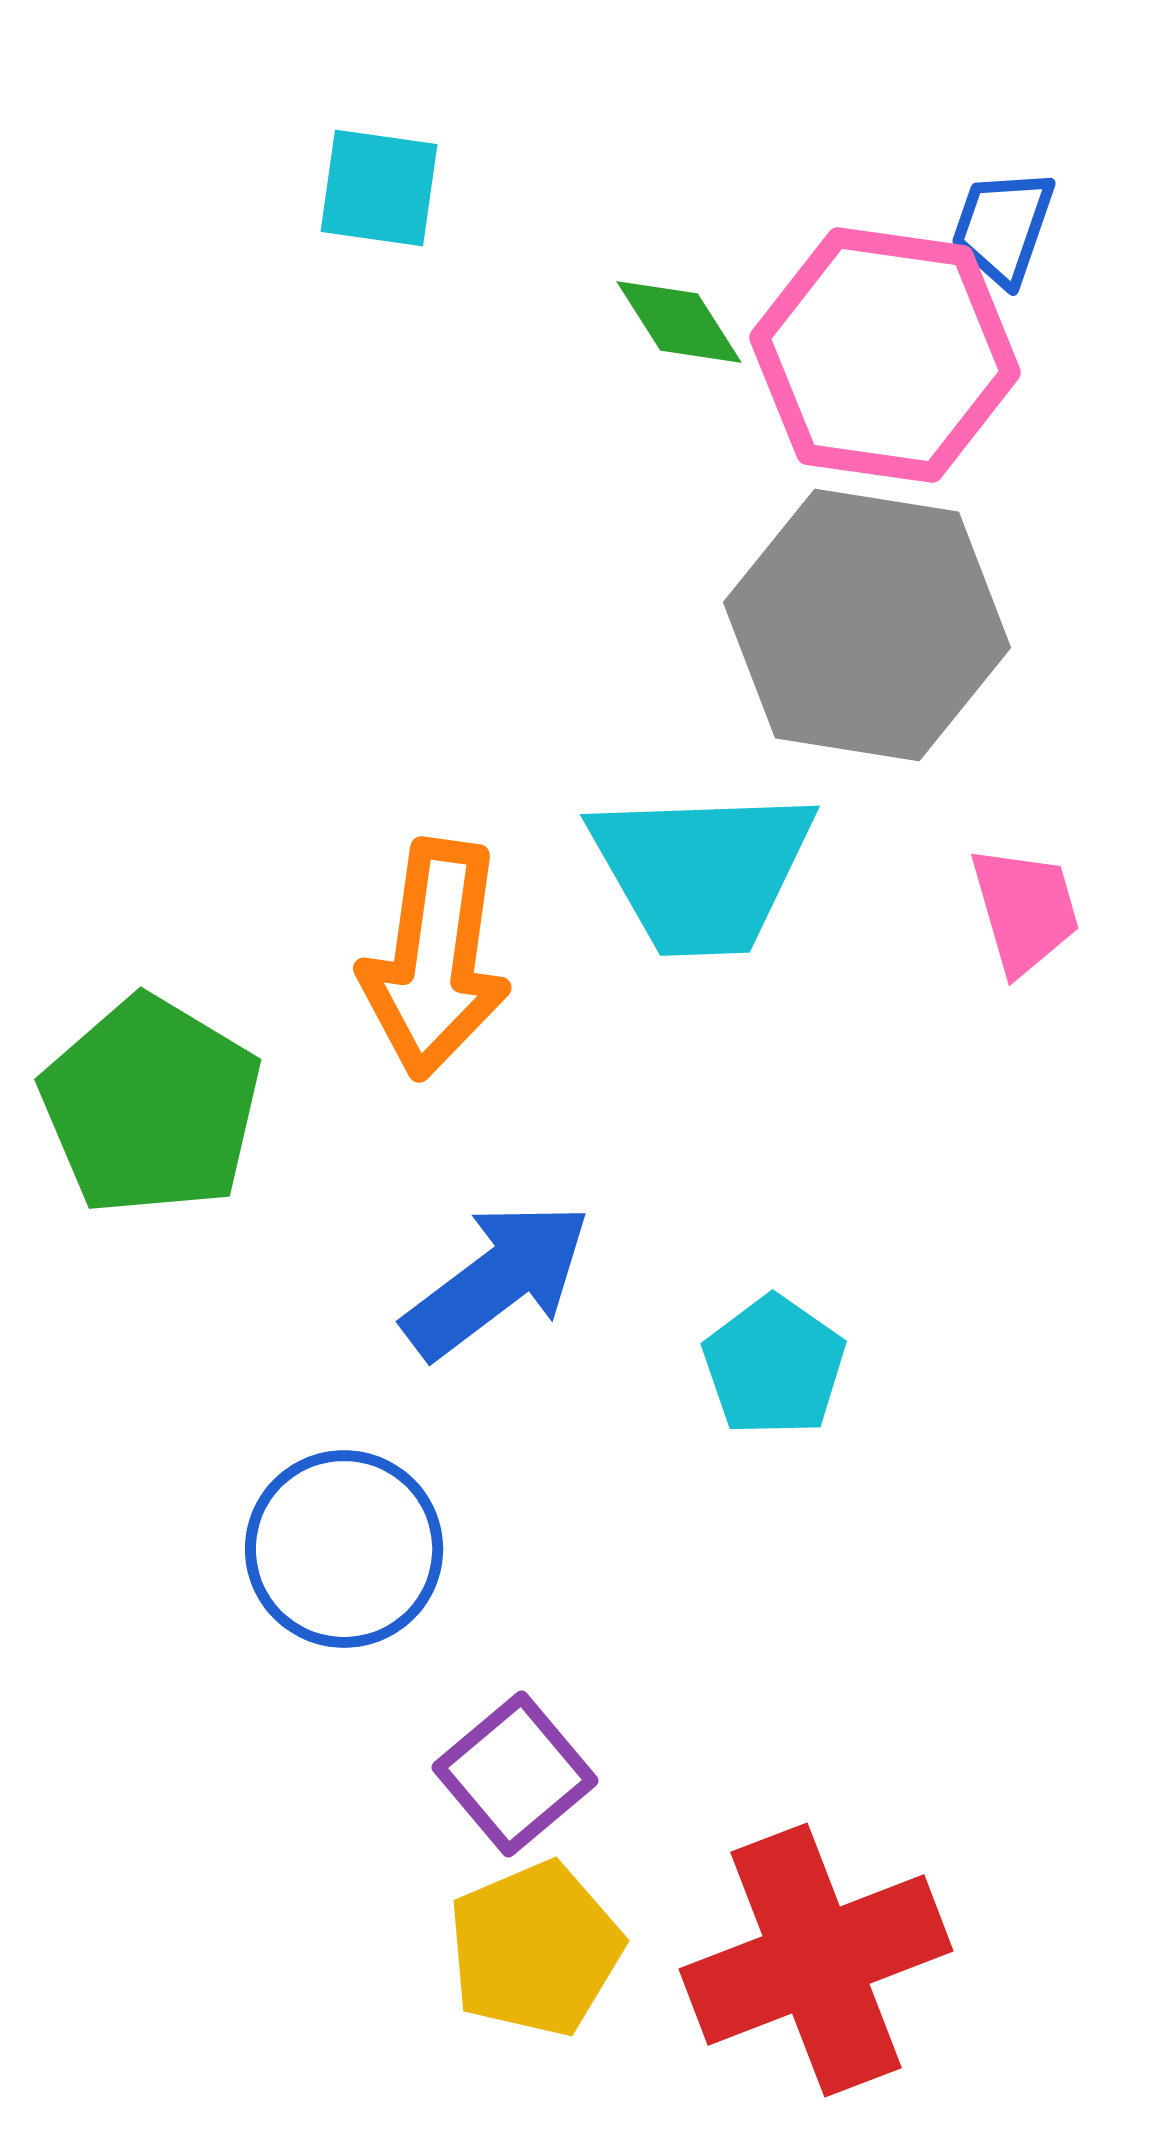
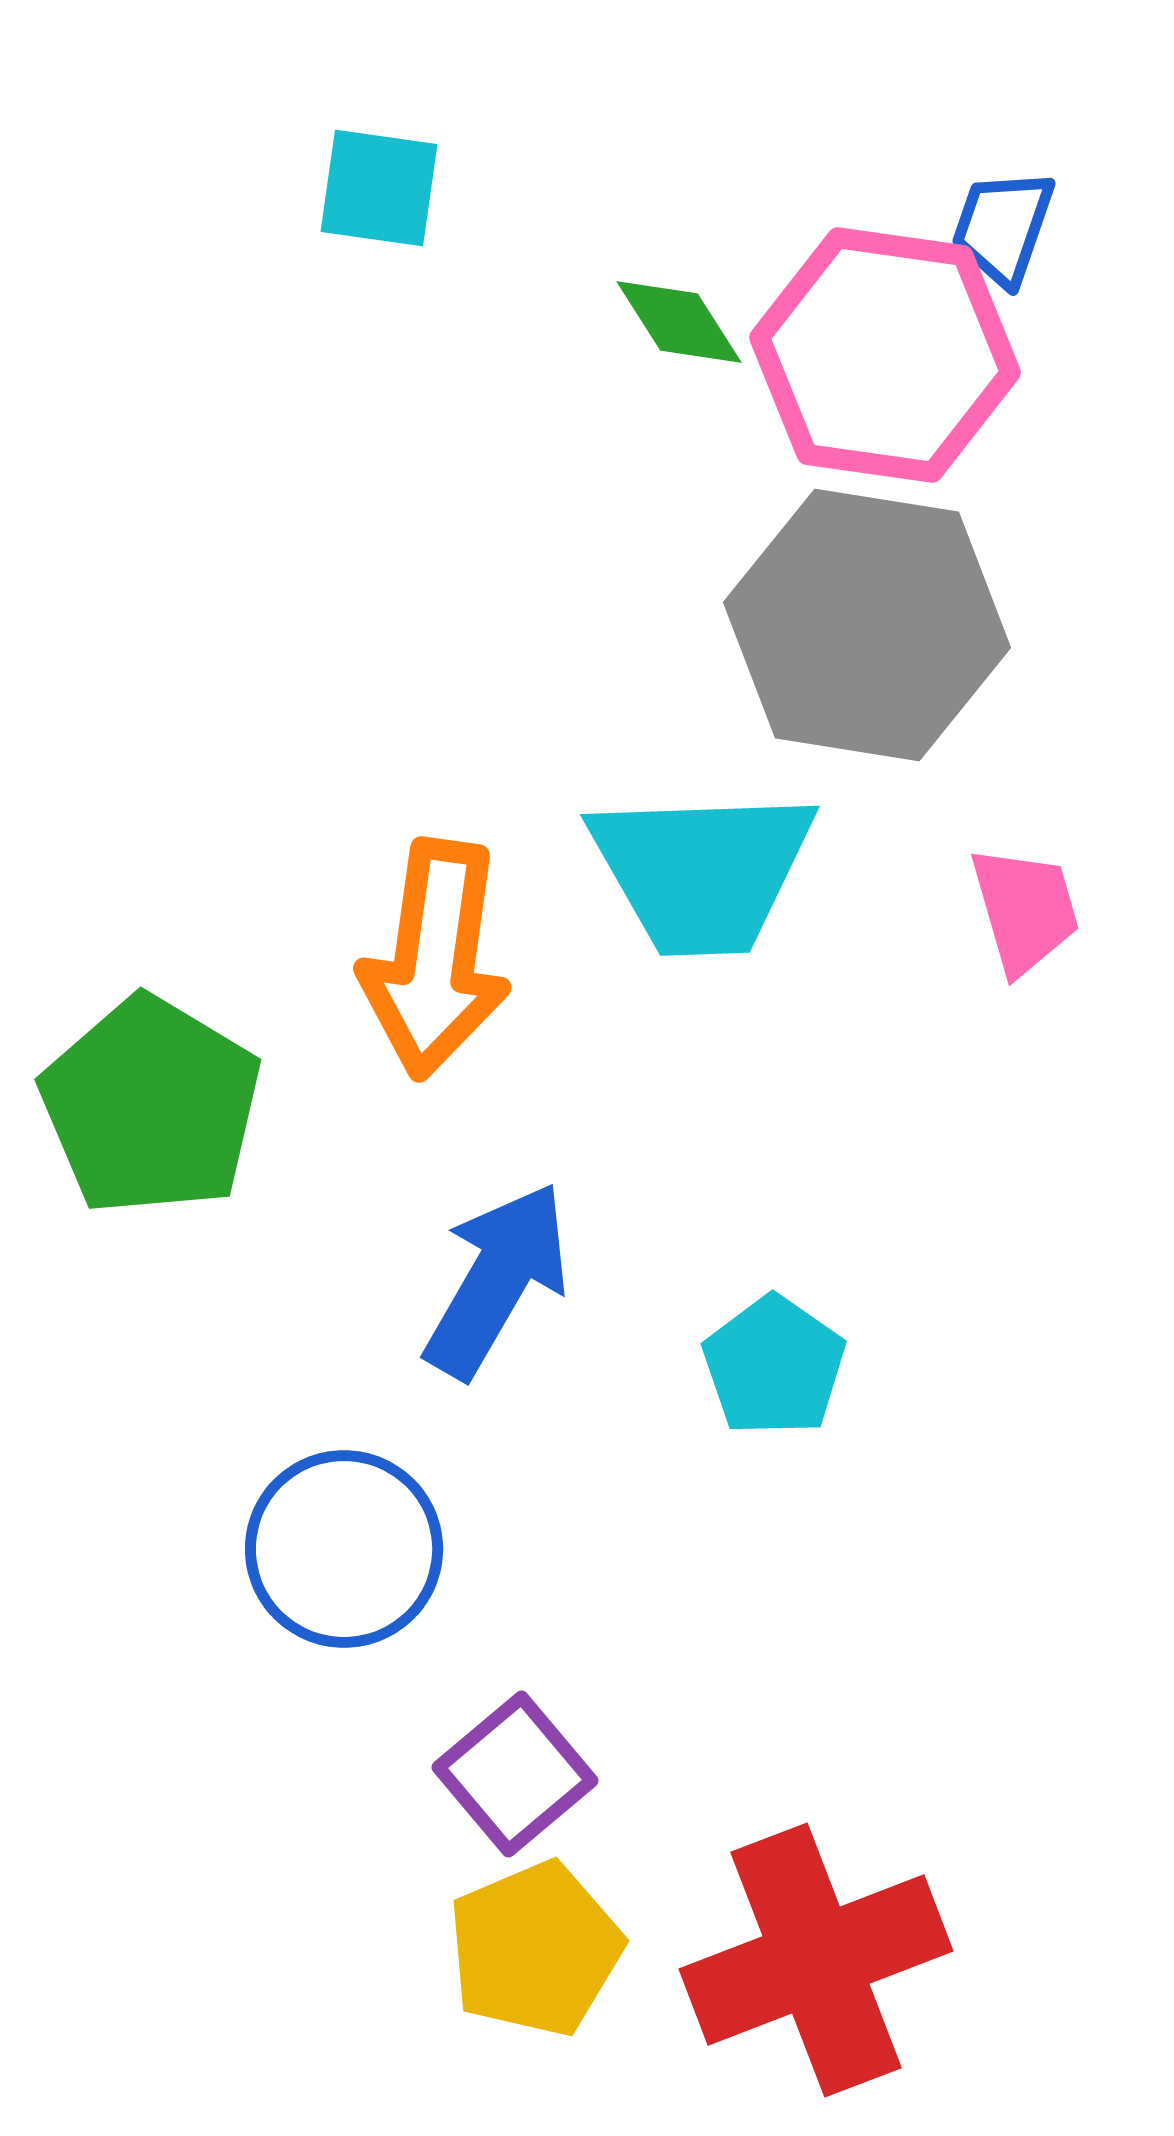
blue arrow: rotated 23 degrees counterclockwise
